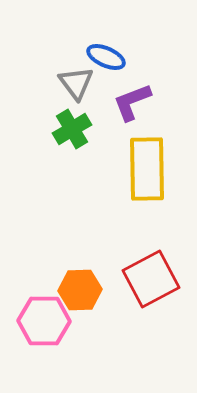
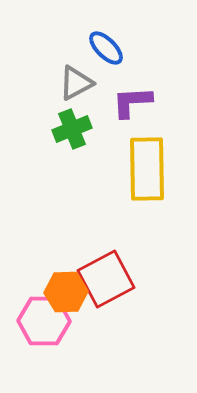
blue ellipse: moved 9 px up; rotated 21 degrees clockwise
gray triangle: rotated 39 degrees clockwise
purple L-shape: rotated 18 degrees clockwise
green cross: rotated 9 degrees clockwise
red square: moved 45 px left
orange hexagon: moved 14 px left, 2 px down
